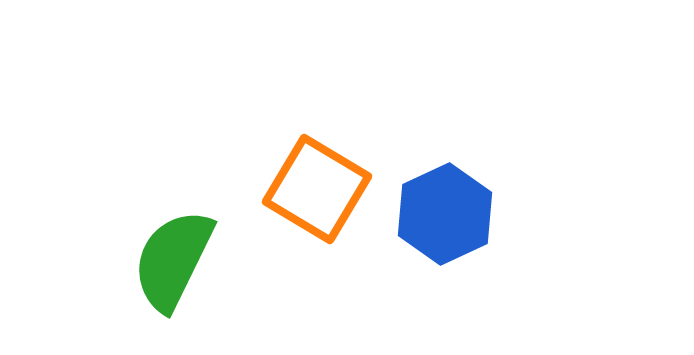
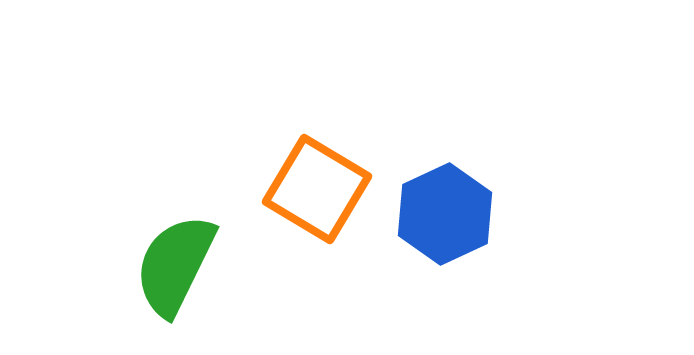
green semicircle: moved 2 px right, 5 px down
